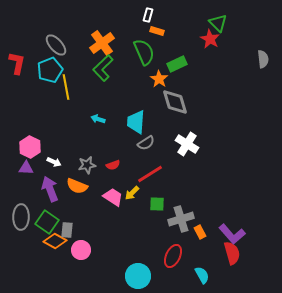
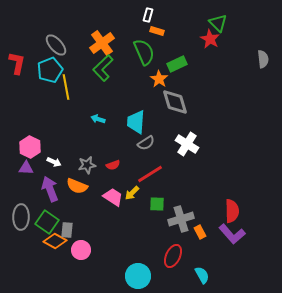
red semicircle at (232, 253): moved 42 px up; rotated 15 degrees clockwise
